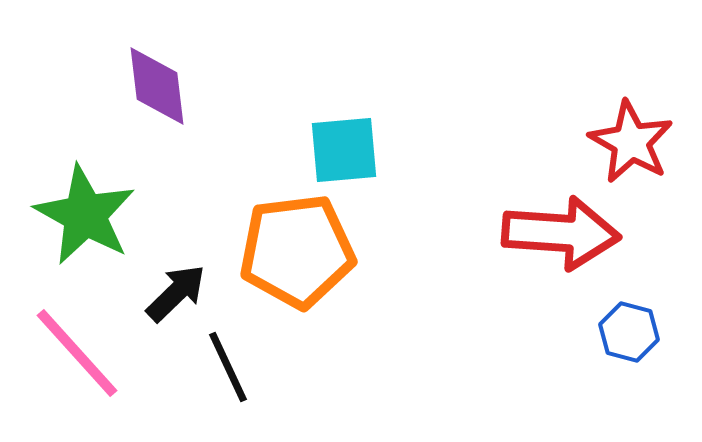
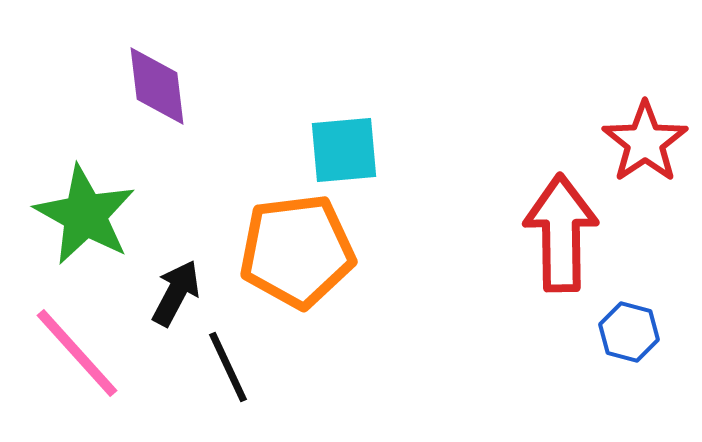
red star: moved 14 px right; rotated 8 degrees clockwise
red arrow: rotated 95 degrees counterclockwise
black arrow: rotated 18 degrees counterclockwise
